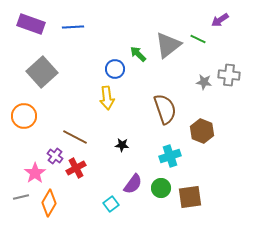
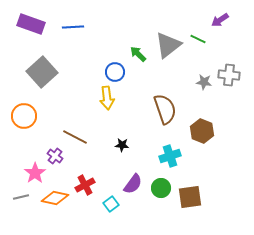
blue circle: moved 3 px down
red cross: moved 9 px right, 17 px down
orange diamond: moved 6 px right, 5 px up; rotated 72 degrees clockwise
